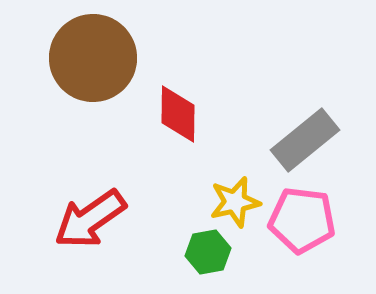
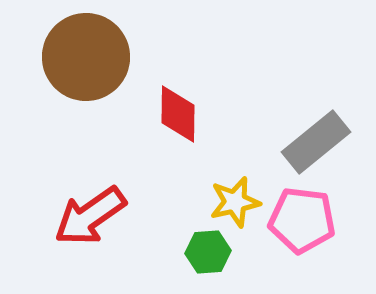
brown circle: moved 7 px left, 1 px up
gray rectangle: moved 11 px right, 2 px down
red arrow: moved 3 px up
green hexagon: rotated 6 degrees clockwise
